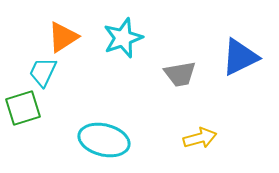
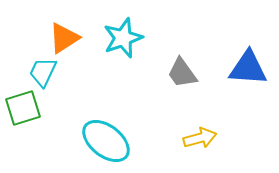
orange triangle: moved 1 px right, 1 px down
blue triangle: moved 8 px right, 11 px down; rotated 30 degrees clockwise
gray trapezoid: moved 2 px right, 1 px up; rotated 64 degrees clockwise
cyan ellipse: moved 2 px right, 1 px down; rotated 24 degrees clockwise
